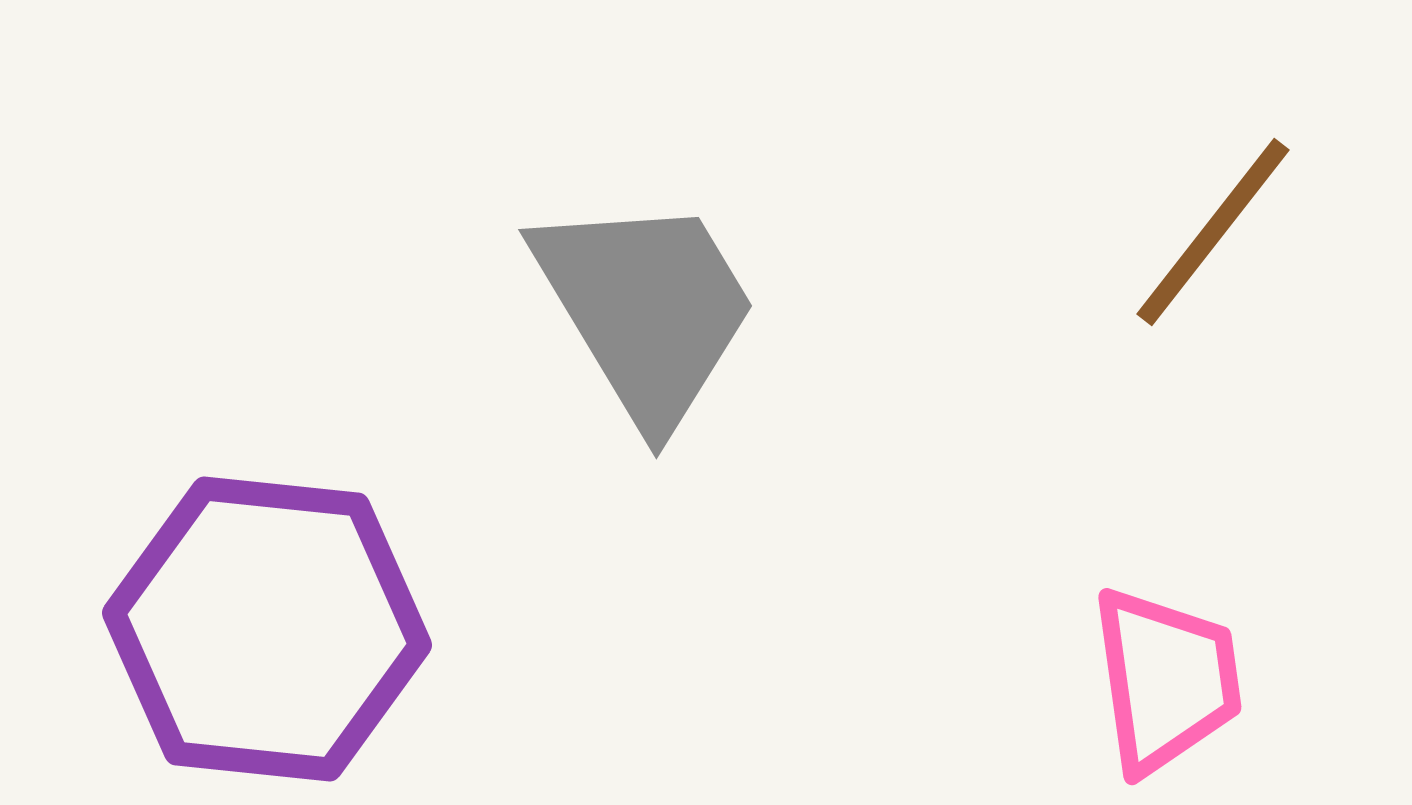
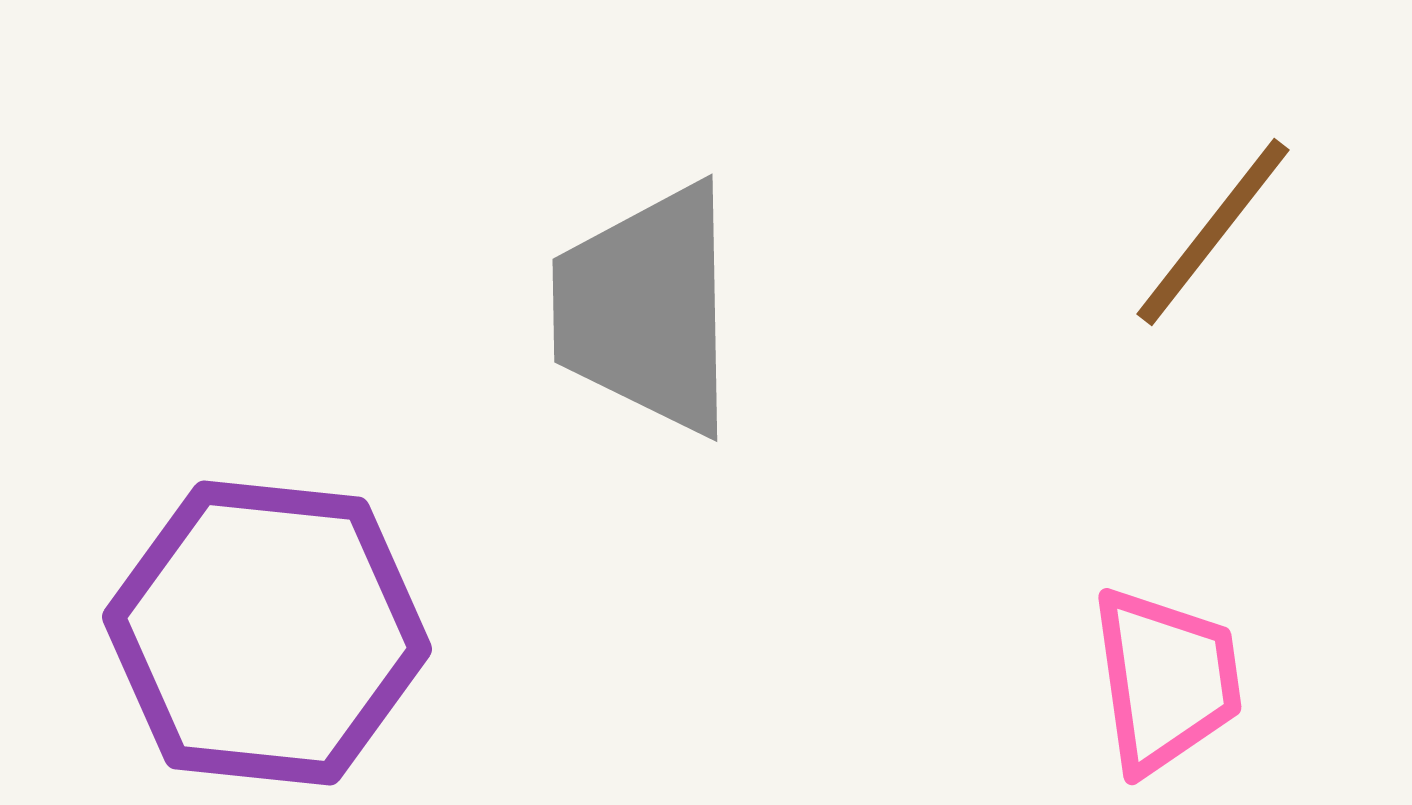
gray trapezoid: rotated 150 degrees counterclockwise
purple hexagon: moved 4 px down
